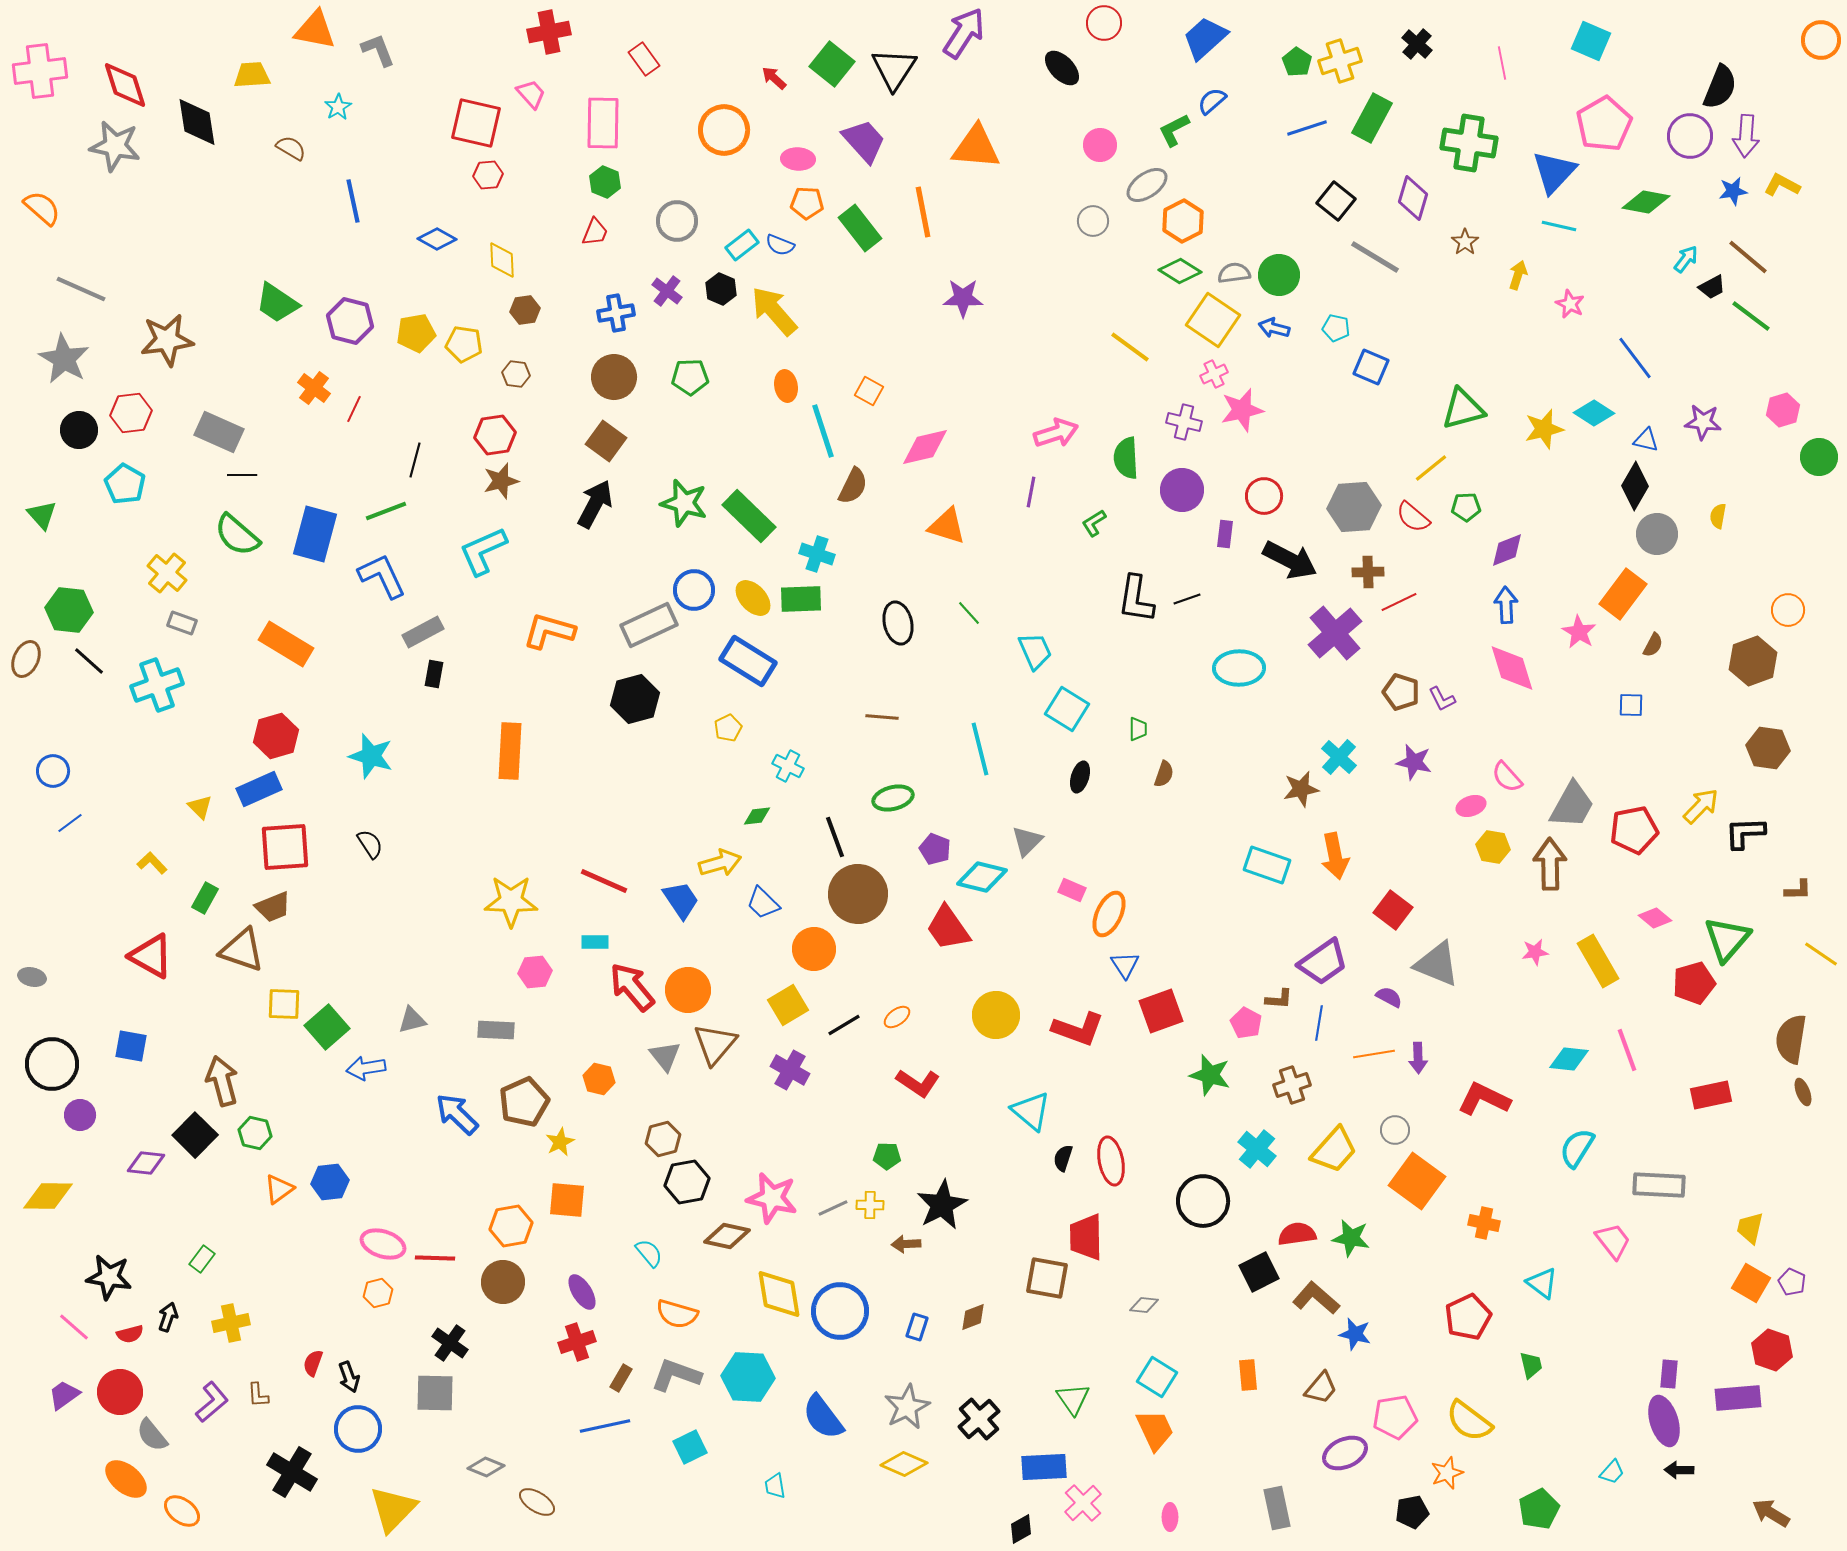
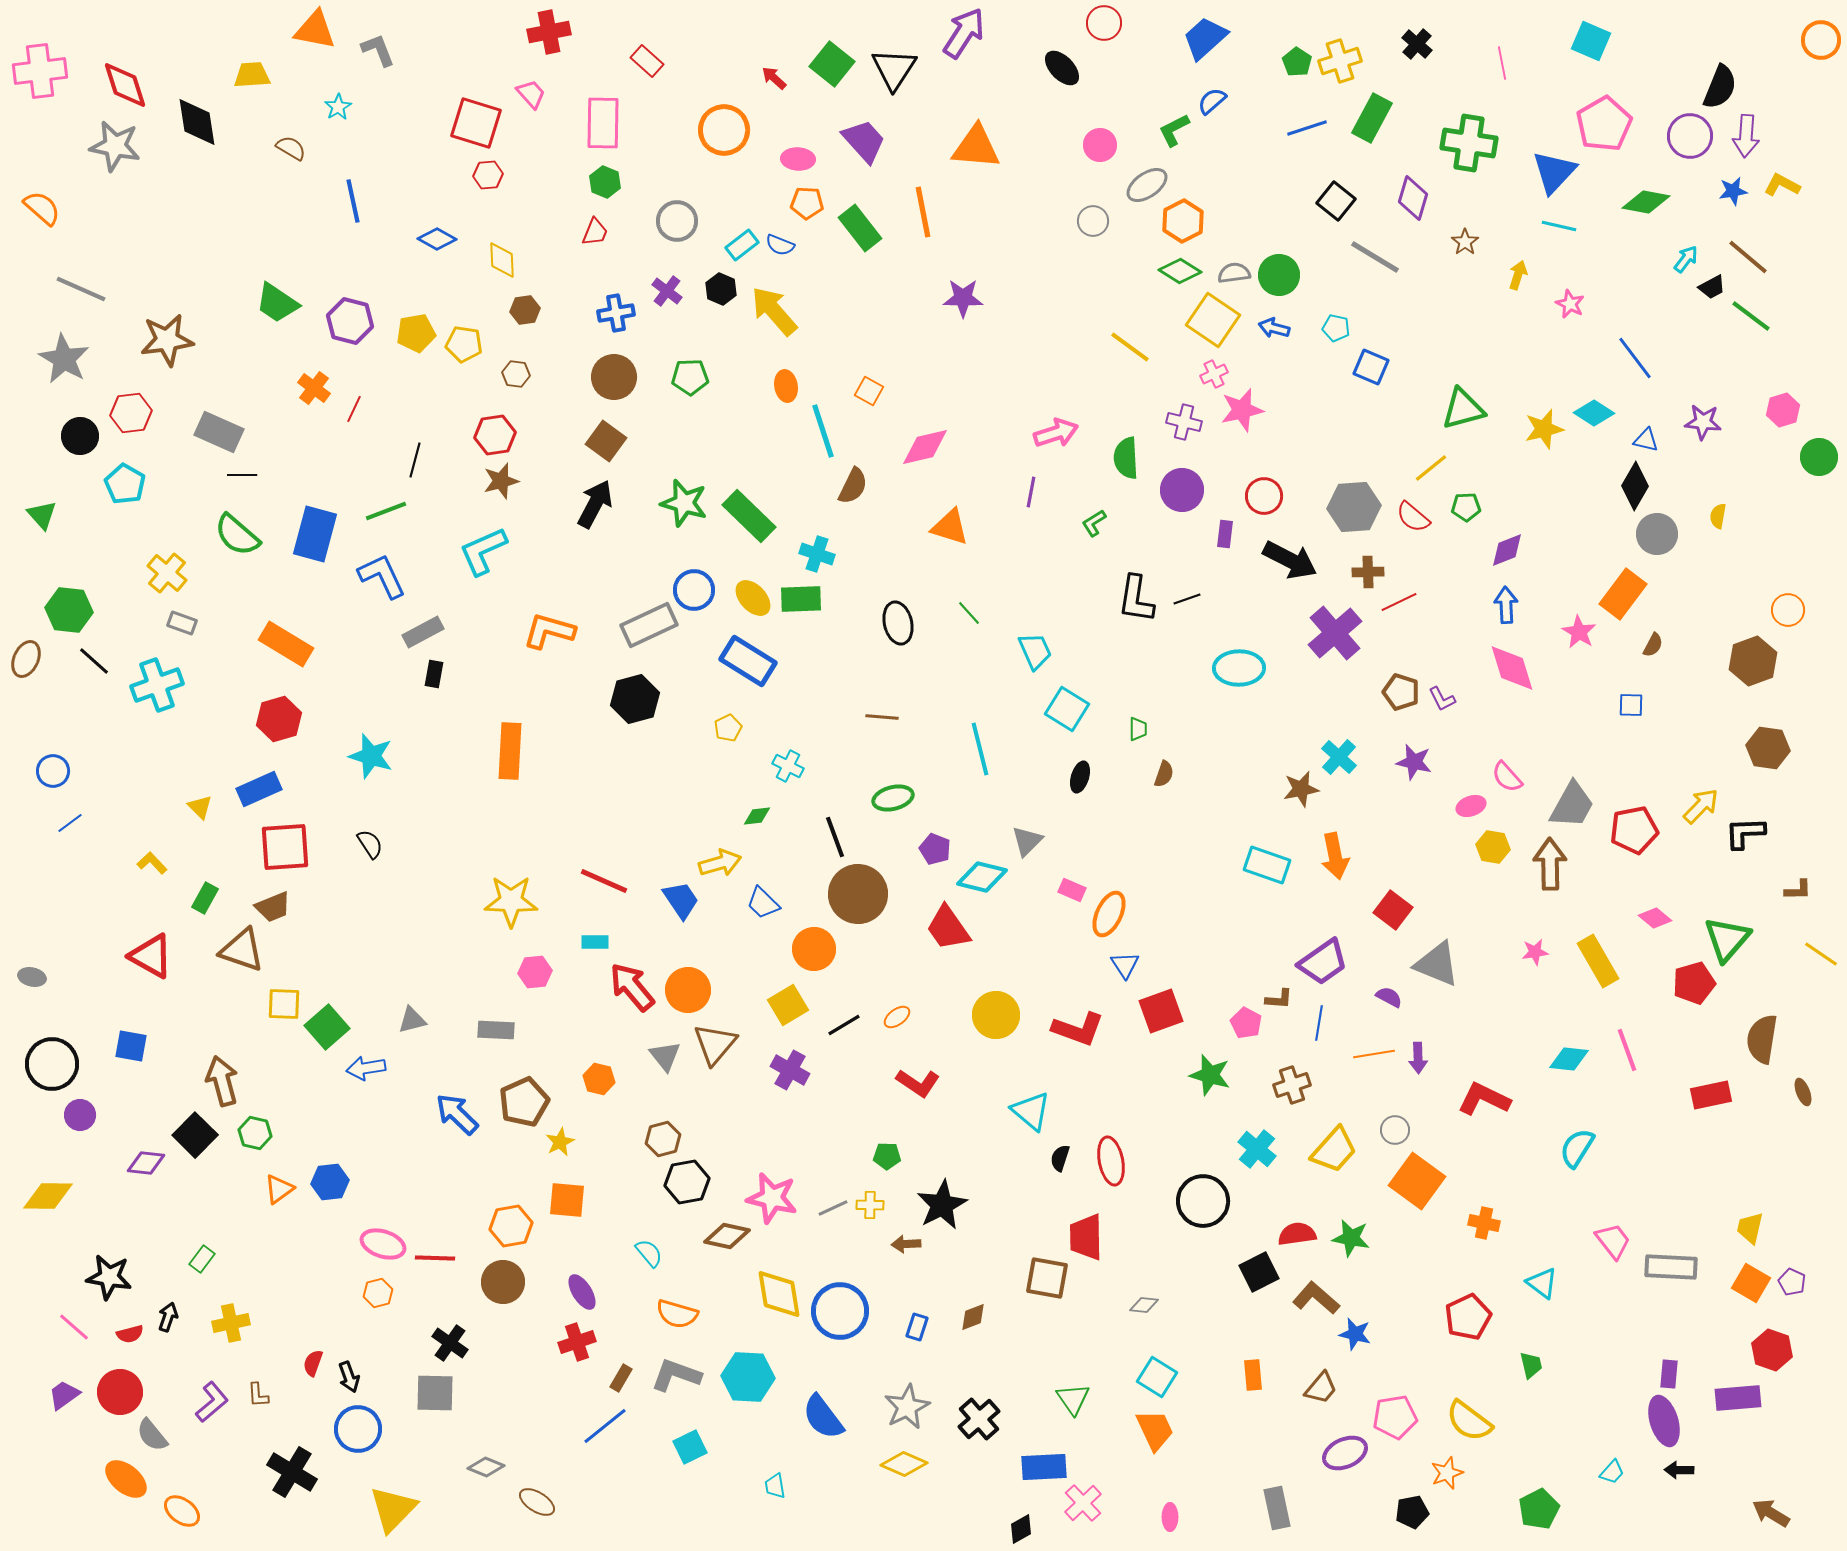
red rectangle at (644, 59): moved 3 px right, 2 px down; rotated 12 degrees counterclockwise
red square at (476, 123): rotated 4 degrees clockwise
black circle at (79, 430): moved 1 px right, 6 px down
orange triangle at (947, 526): moved 3 px right, 1 px down
black line at (89, 661): moved 5 px right
red hexagon at (276, 736): moved 3 px right, 17 px up
brown semicircle at (1791, 1039): moved 29 px left
black semicircle at (1063, 1158): moved 3 px left
gray rectangle at (1659, 1185): moved 12 px right, 82 px down
orange rectangle at (1248, 1375): moved 5 px right
blue line at (605, 1426): rotated 27 degrees counterclockwise
